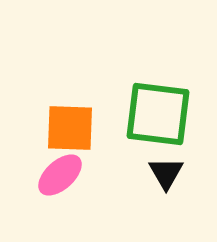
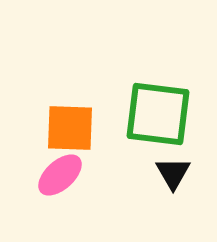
black triangle: moved 7 px right
